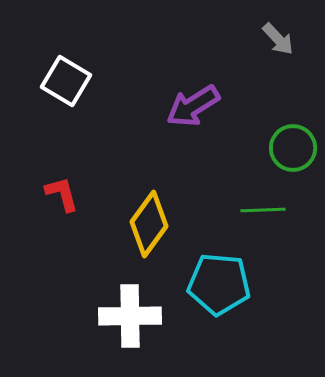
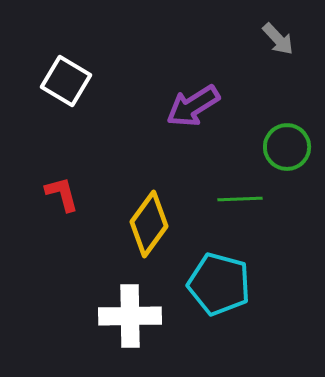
green circle: moved 6 px left, 1 px up
green line: moved 23 px left, 11 px up
cyan pentagon: rotated 10 degrees clockwise
